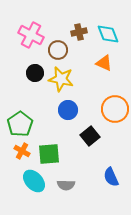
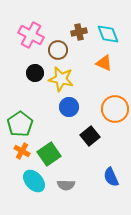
blue circle: moved 1 px right, 3 px up
green square: rotated 30 degrees counterclockwise
